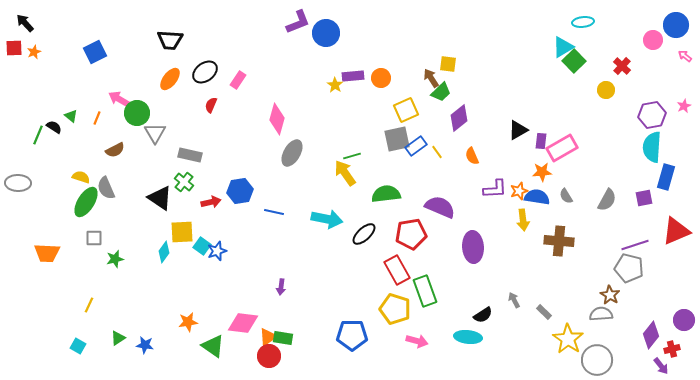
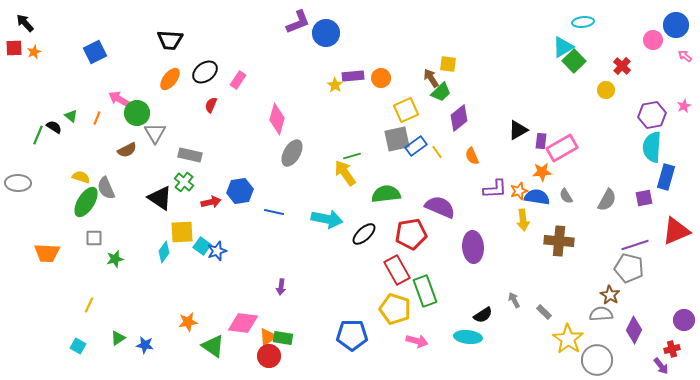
brown semicircle at (115, 150): moved 12 px right
purple diamond at (651, 335): moved 17 px left, 5 px up; rotated 12 degrees counterclockwise
